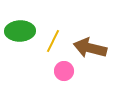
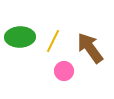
green ellipse: moved 6 px down
brown arrow: rotated 40 degrees clockwise
